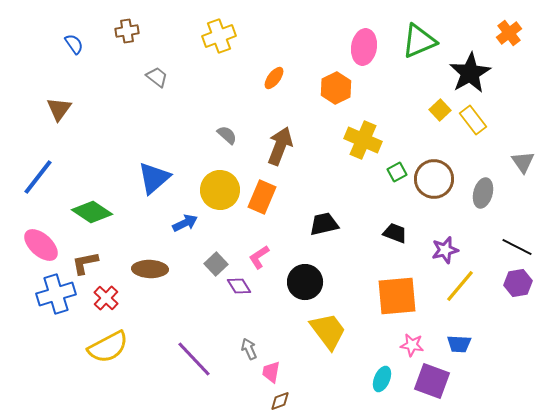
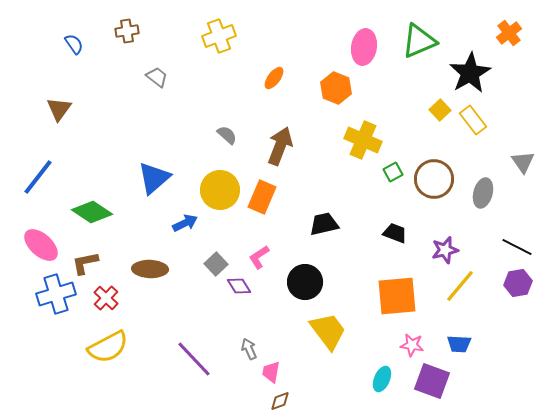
orange hexagon at (336, 88): rotated 12 degrees counterclockwise
green square at (397, 172): moved 4 px left
